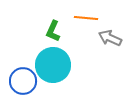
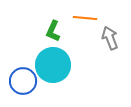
orange line: moved 1 px left
gray arrow: rotated 45 degrees clockwise
